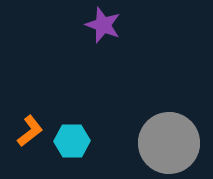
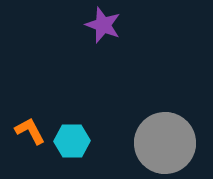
orange L-shape: rotated 80 degrees counterclockwise
gray circle: moved 4 px left
